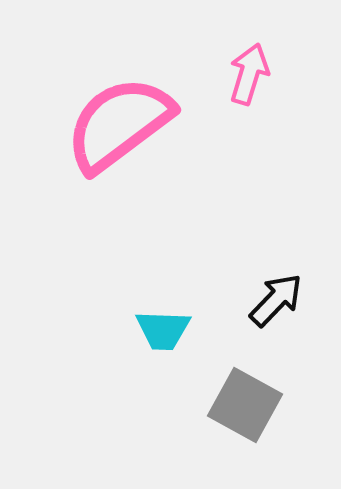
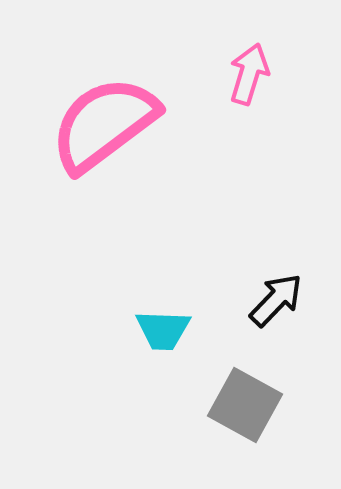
pink semicircle: moved 15 px left
